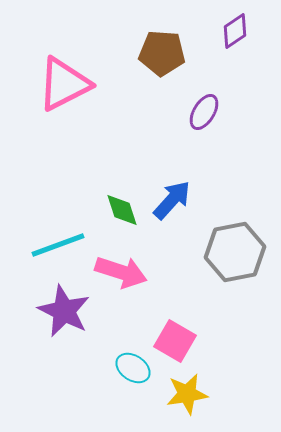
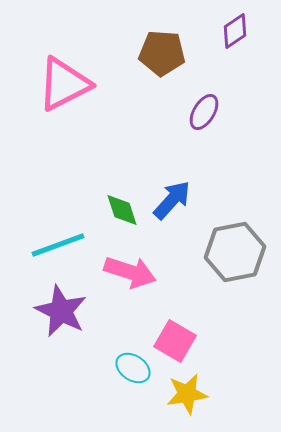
pink arrow: moved 9 px right
purple star: moved 3 px left
